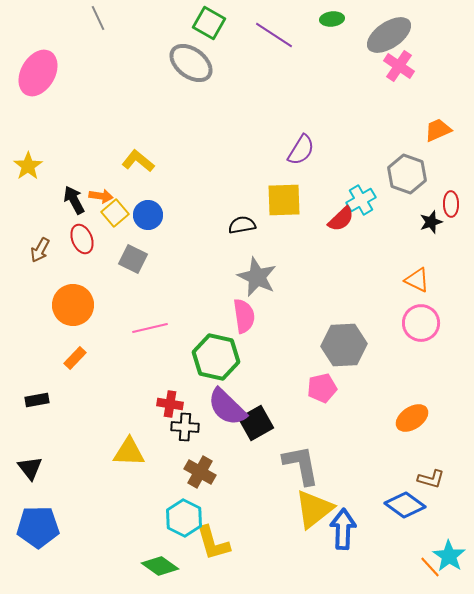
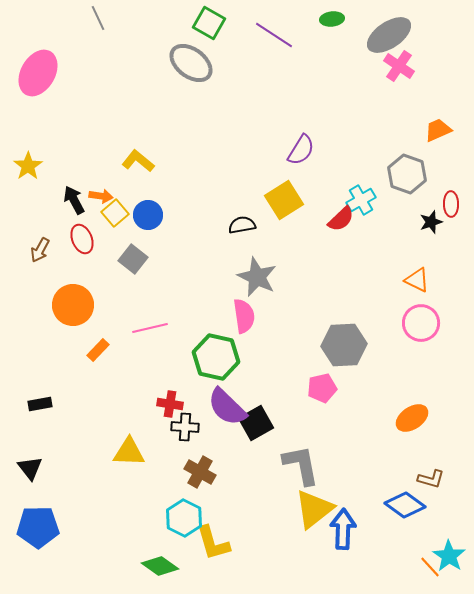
yellow square at (284, 200): rotated 30 degrees counterclockwise
gray square at (133, 259): rotated 12 degrees clockwise
orange rectangle at (75, 358): moved 23 px right, 8 px up
black rectangle at (37, 400): moved 3 px right, 4 px down
